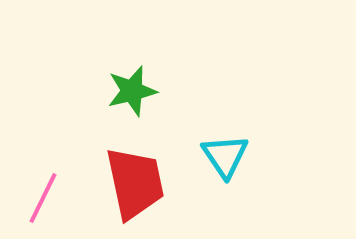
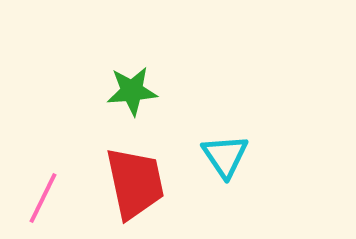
green star: rotated 9 degrees clockwise
